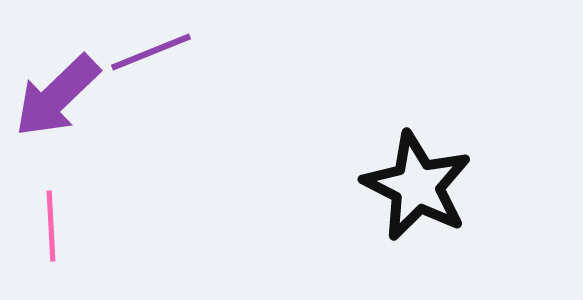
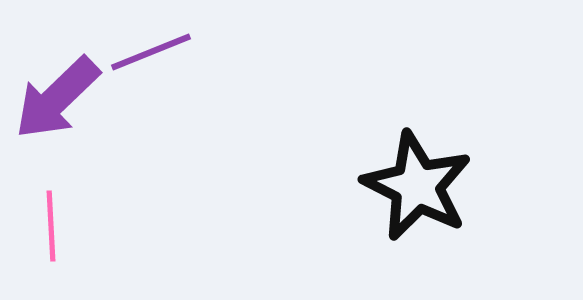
purple arrow: moved 2 px down
